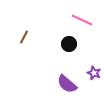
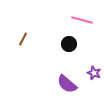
pink line: rotated 10 degrees counterclockwise
brown line: moved 1 px left, 2 px down
